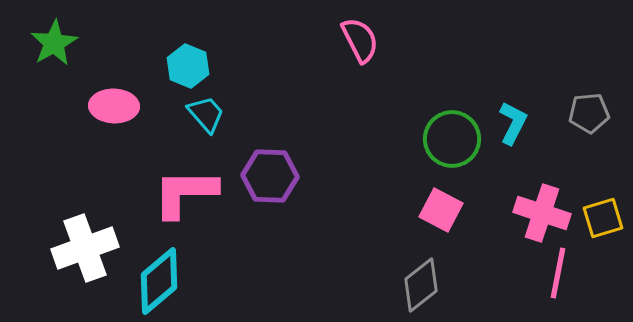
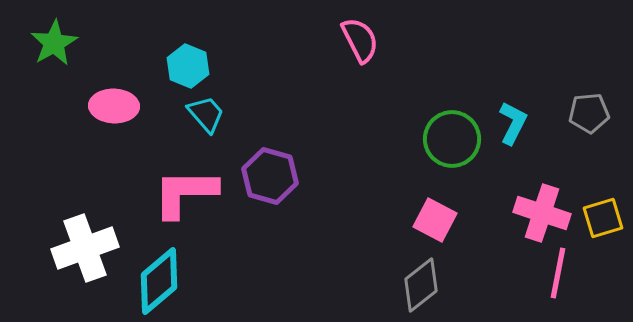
purple hexagon: rotated 14 degrees clockwise
pink square: moved 6 px left, 10 px down
